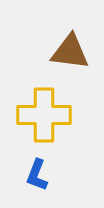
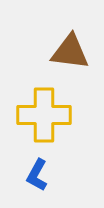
blue L-shape: rotated 8 degrees clockwise
